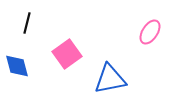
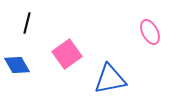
pink ellipse: rotated 60 degrees counterclockwise
blue diamond: moved 1 px up; rotated 16 degrees counterclockwise
